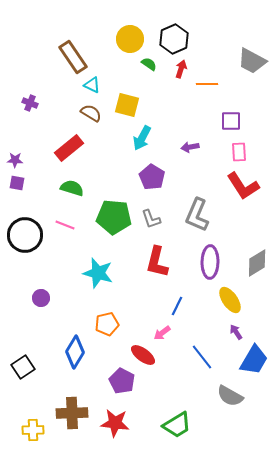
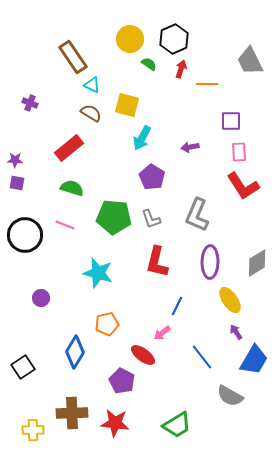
gray trapezoid at (252, 61): moved 2 px left; rotated 36 degrees clockwise
